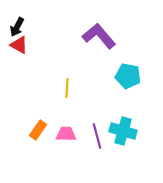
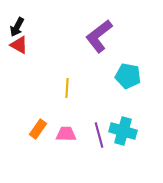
purple L-shape: rotated 88 degrees counterclockwise
orange rectangle: moved 1 px up
purple line: moved 2 px right, 1 px up
